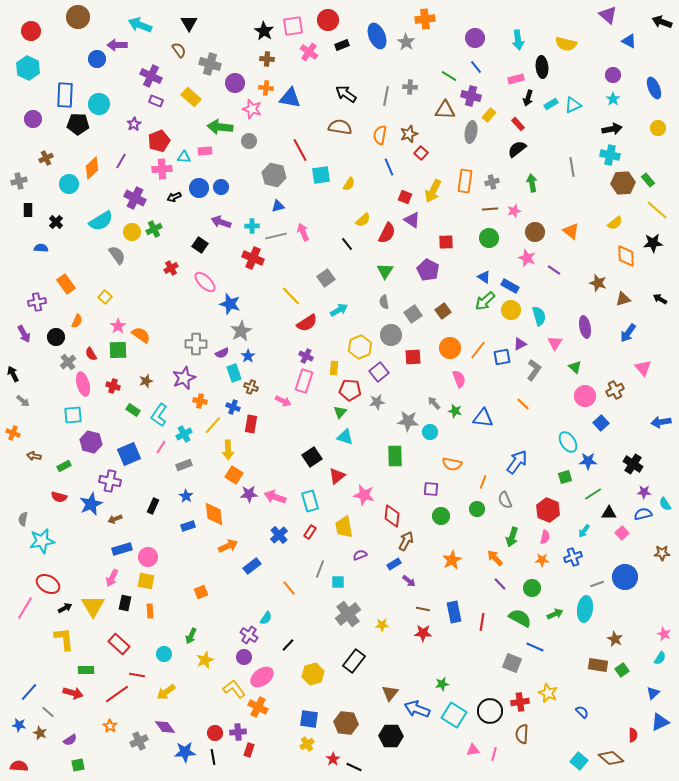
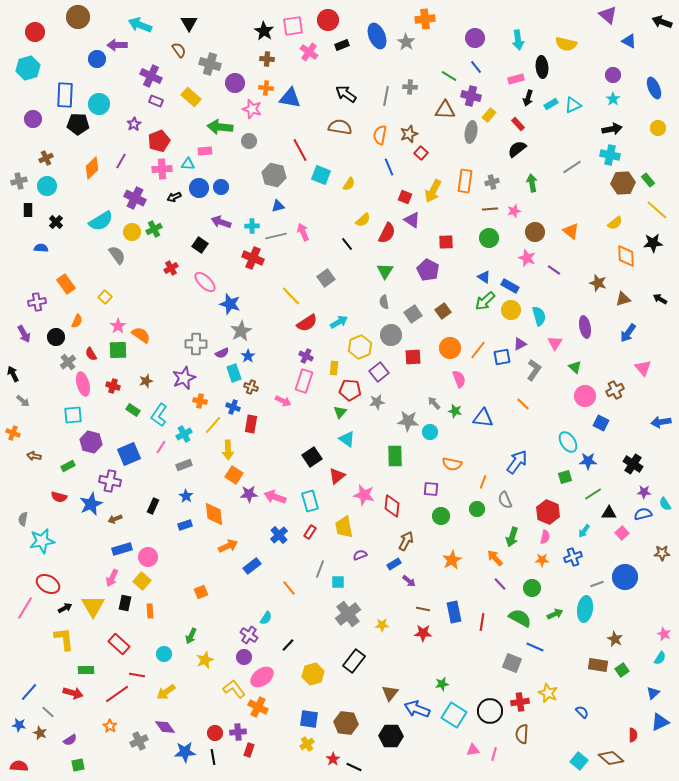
red circle at (31, 31): moved 4 px right, 1 px down
cyan hexagon at (28, 68): rotated 20 degrees clockwise
cyan triangle at (184, 157): moved 4 px right, 7 px down
gray line at (572, 167): rotated 66 degrees clockwise
cyan square at (321, 175): rotated 30 degrees clockwise
cyan circle at (69, 184): moved 22 px left, 2 px down
cyan arrow at (339, 310): moved 12 px down
blue square at (601, 423): rotated 21 degrees counterclockwise
cyan triangle at (345, 437): moved 2 px right, 2 px down; rotated 18 degrees clockwise
green rectangle at (64, 466): moved 4 px right
red hexagon at (548, 510): moved 2 px down
red diamond at (392, 516): moved 10 px up
blue rectangle at (188, 526): moved 3 px left, 1 px up
yellow square at (146, 581): moved 4 px left; rotated 30 degrees clockwise
